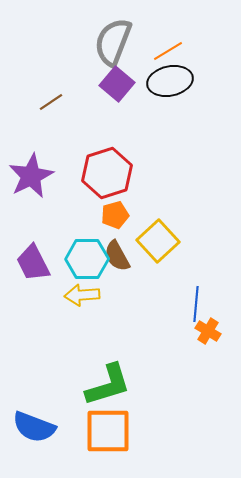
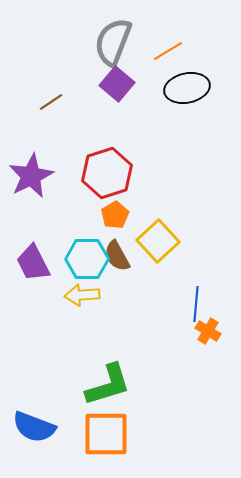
black ellipse: moved 17 px right, 7 px down
orange pentagon: rotated 16 degrees counterclockwise
orange square: moved 2 px left, 3 px down
